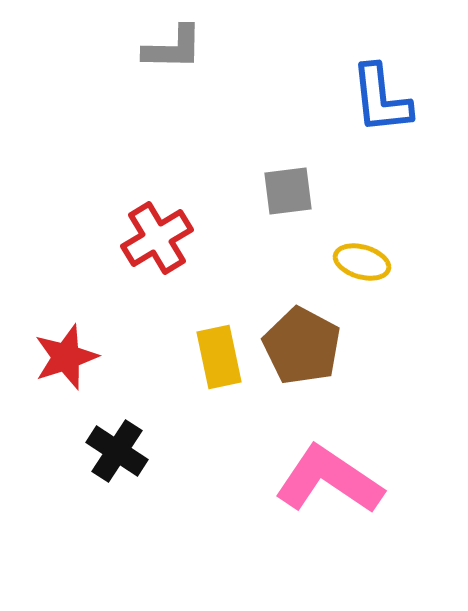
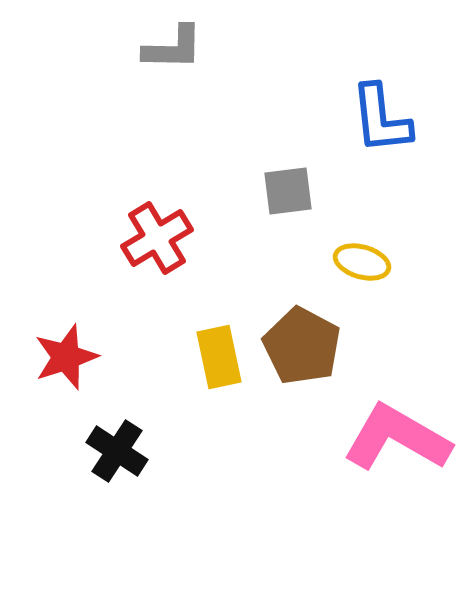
blue L-shape: moved 20 px down
pink L-shape: moved 68 px right, 42 px up; rotated 4 degrees counterclockwise
